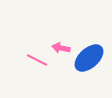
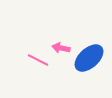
pink line: moved 1 px right
